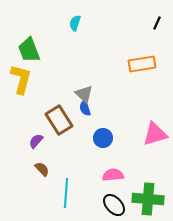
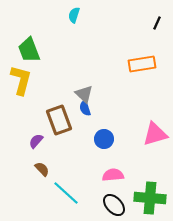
cyan semicircle: moved 1 px left, 8 px up
yellow L-shape: moved 1 px down
brown rectangle: rotated 12 degrees clockwise
blue circle: moved 1 px right, 1 px down
cyan line: rotated 52 degrees counterclockwise
green cross: moved 2 px right, 1 px up
